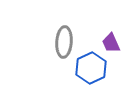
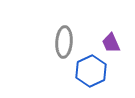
blue hexagon: moved 3 px down
